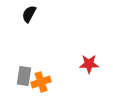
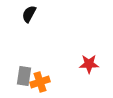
orange cross: moved 1 px left
